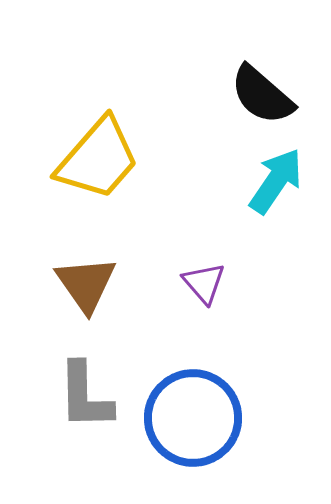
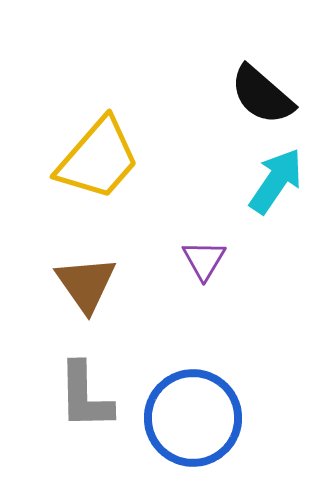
purple triangle: moved 23 px up; rotated 12 degrees clockwise
